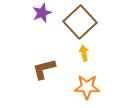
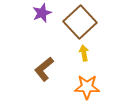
brown L-shape: rotated 25 degrees counterclockwise
